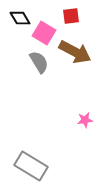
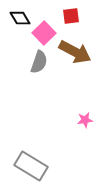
pink square: rotated 15 degrees clockwise
gray semicircle: rotated 50 degrees clockwise
